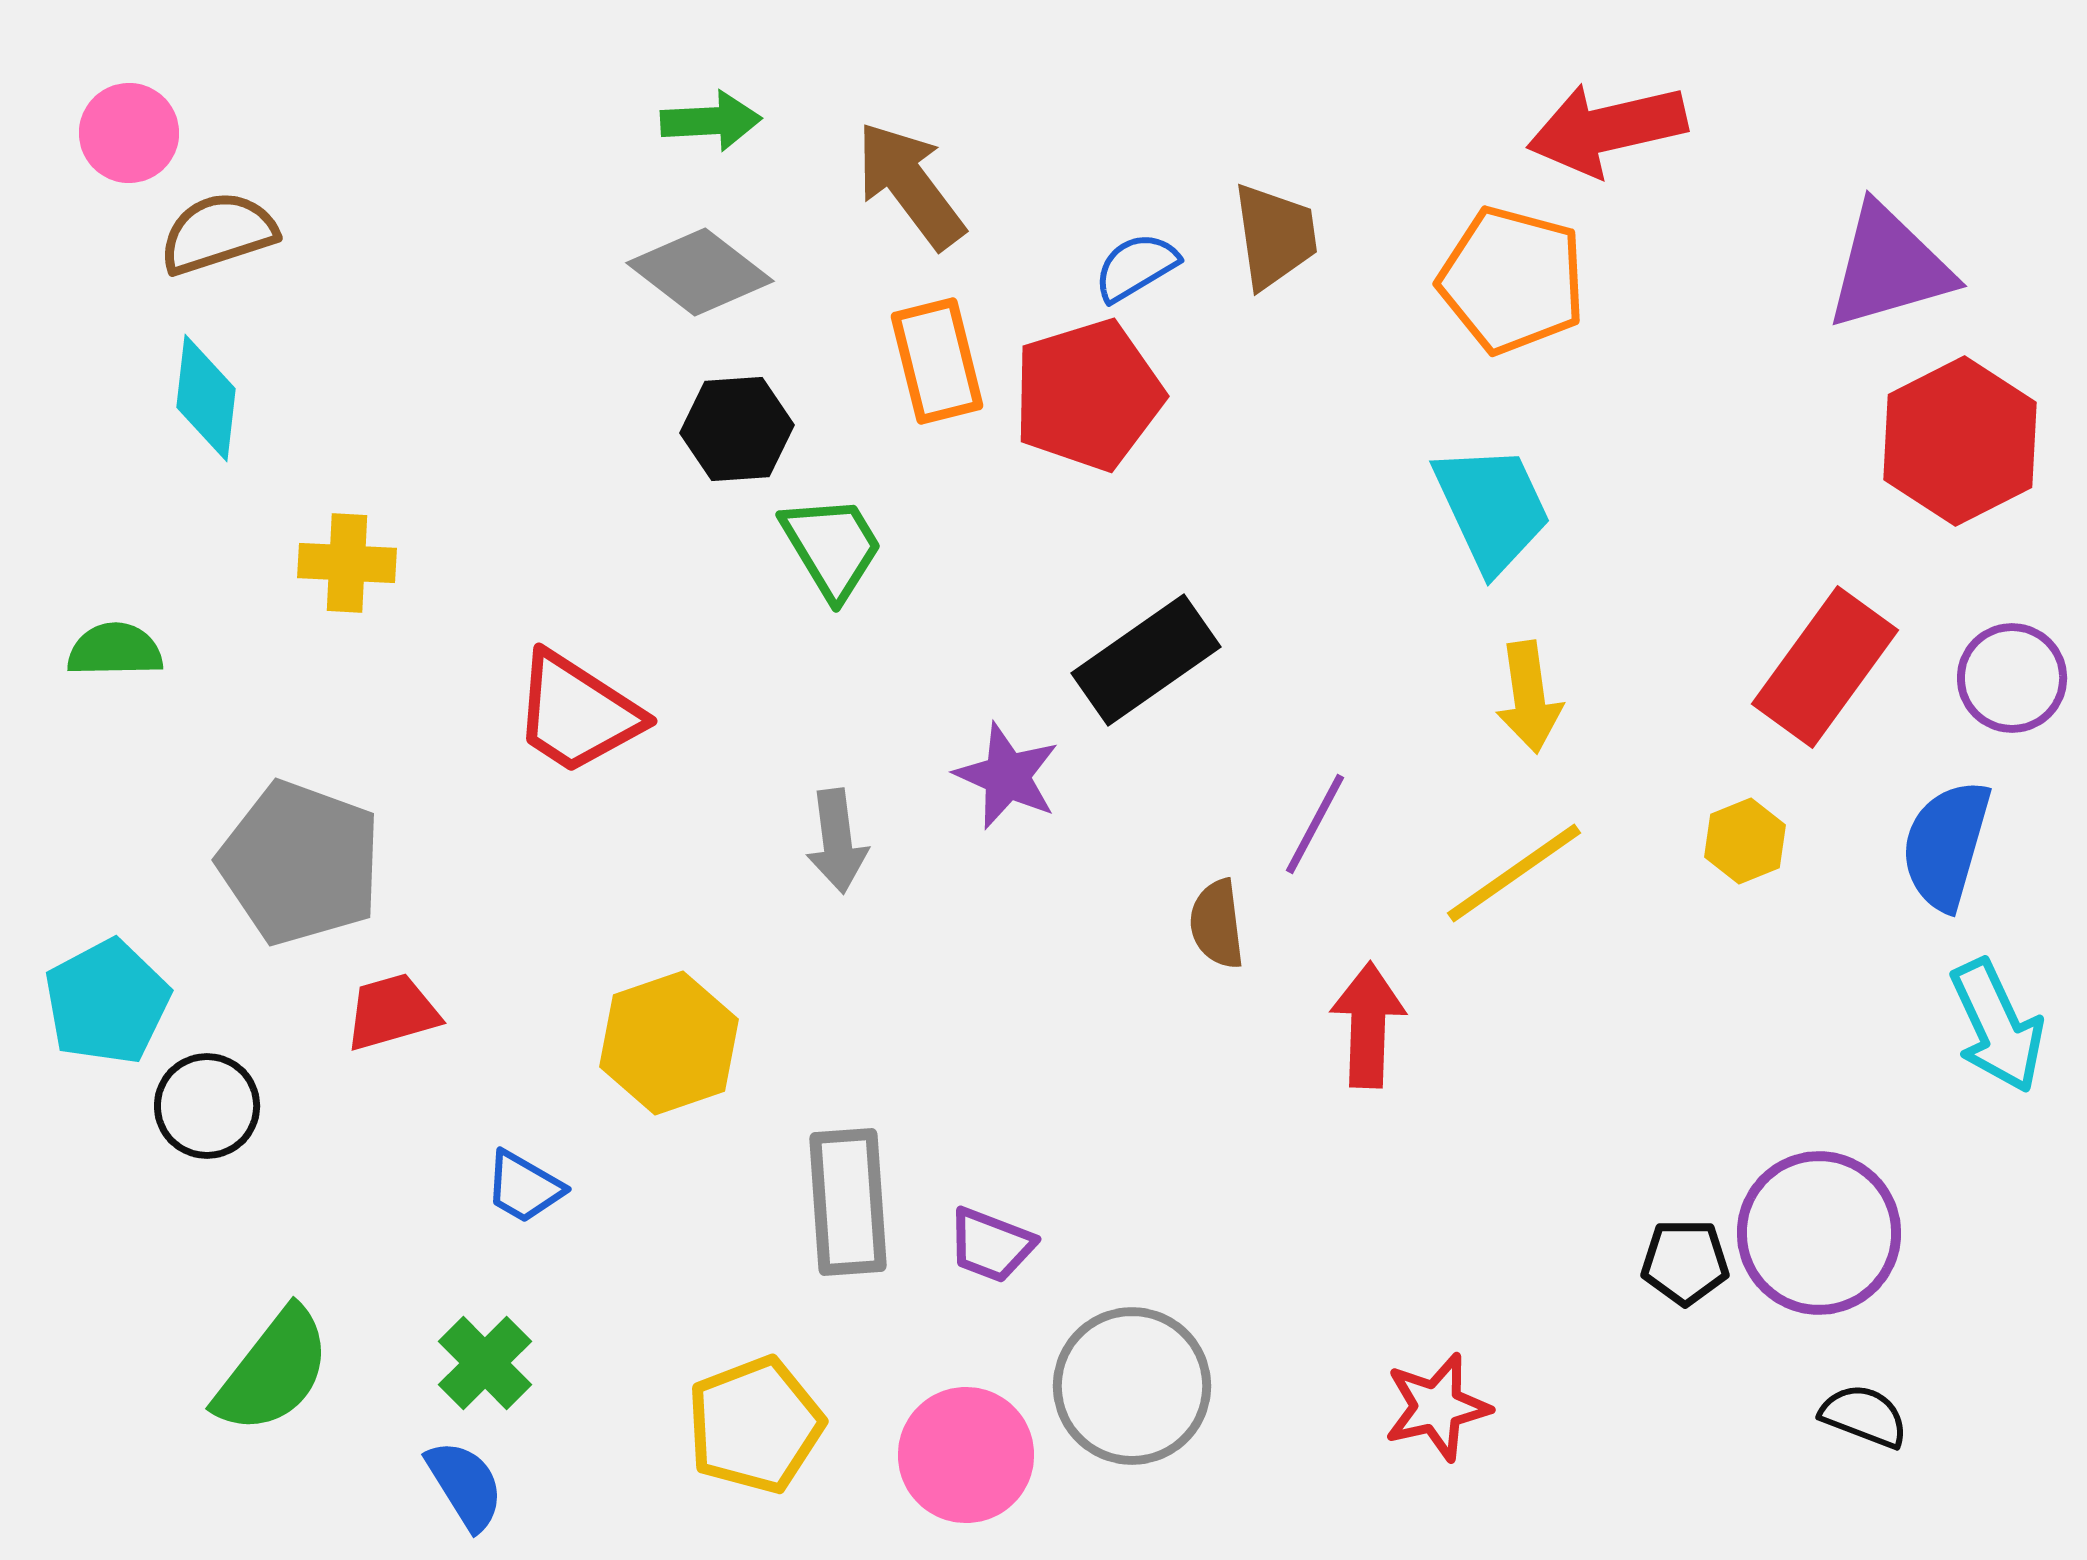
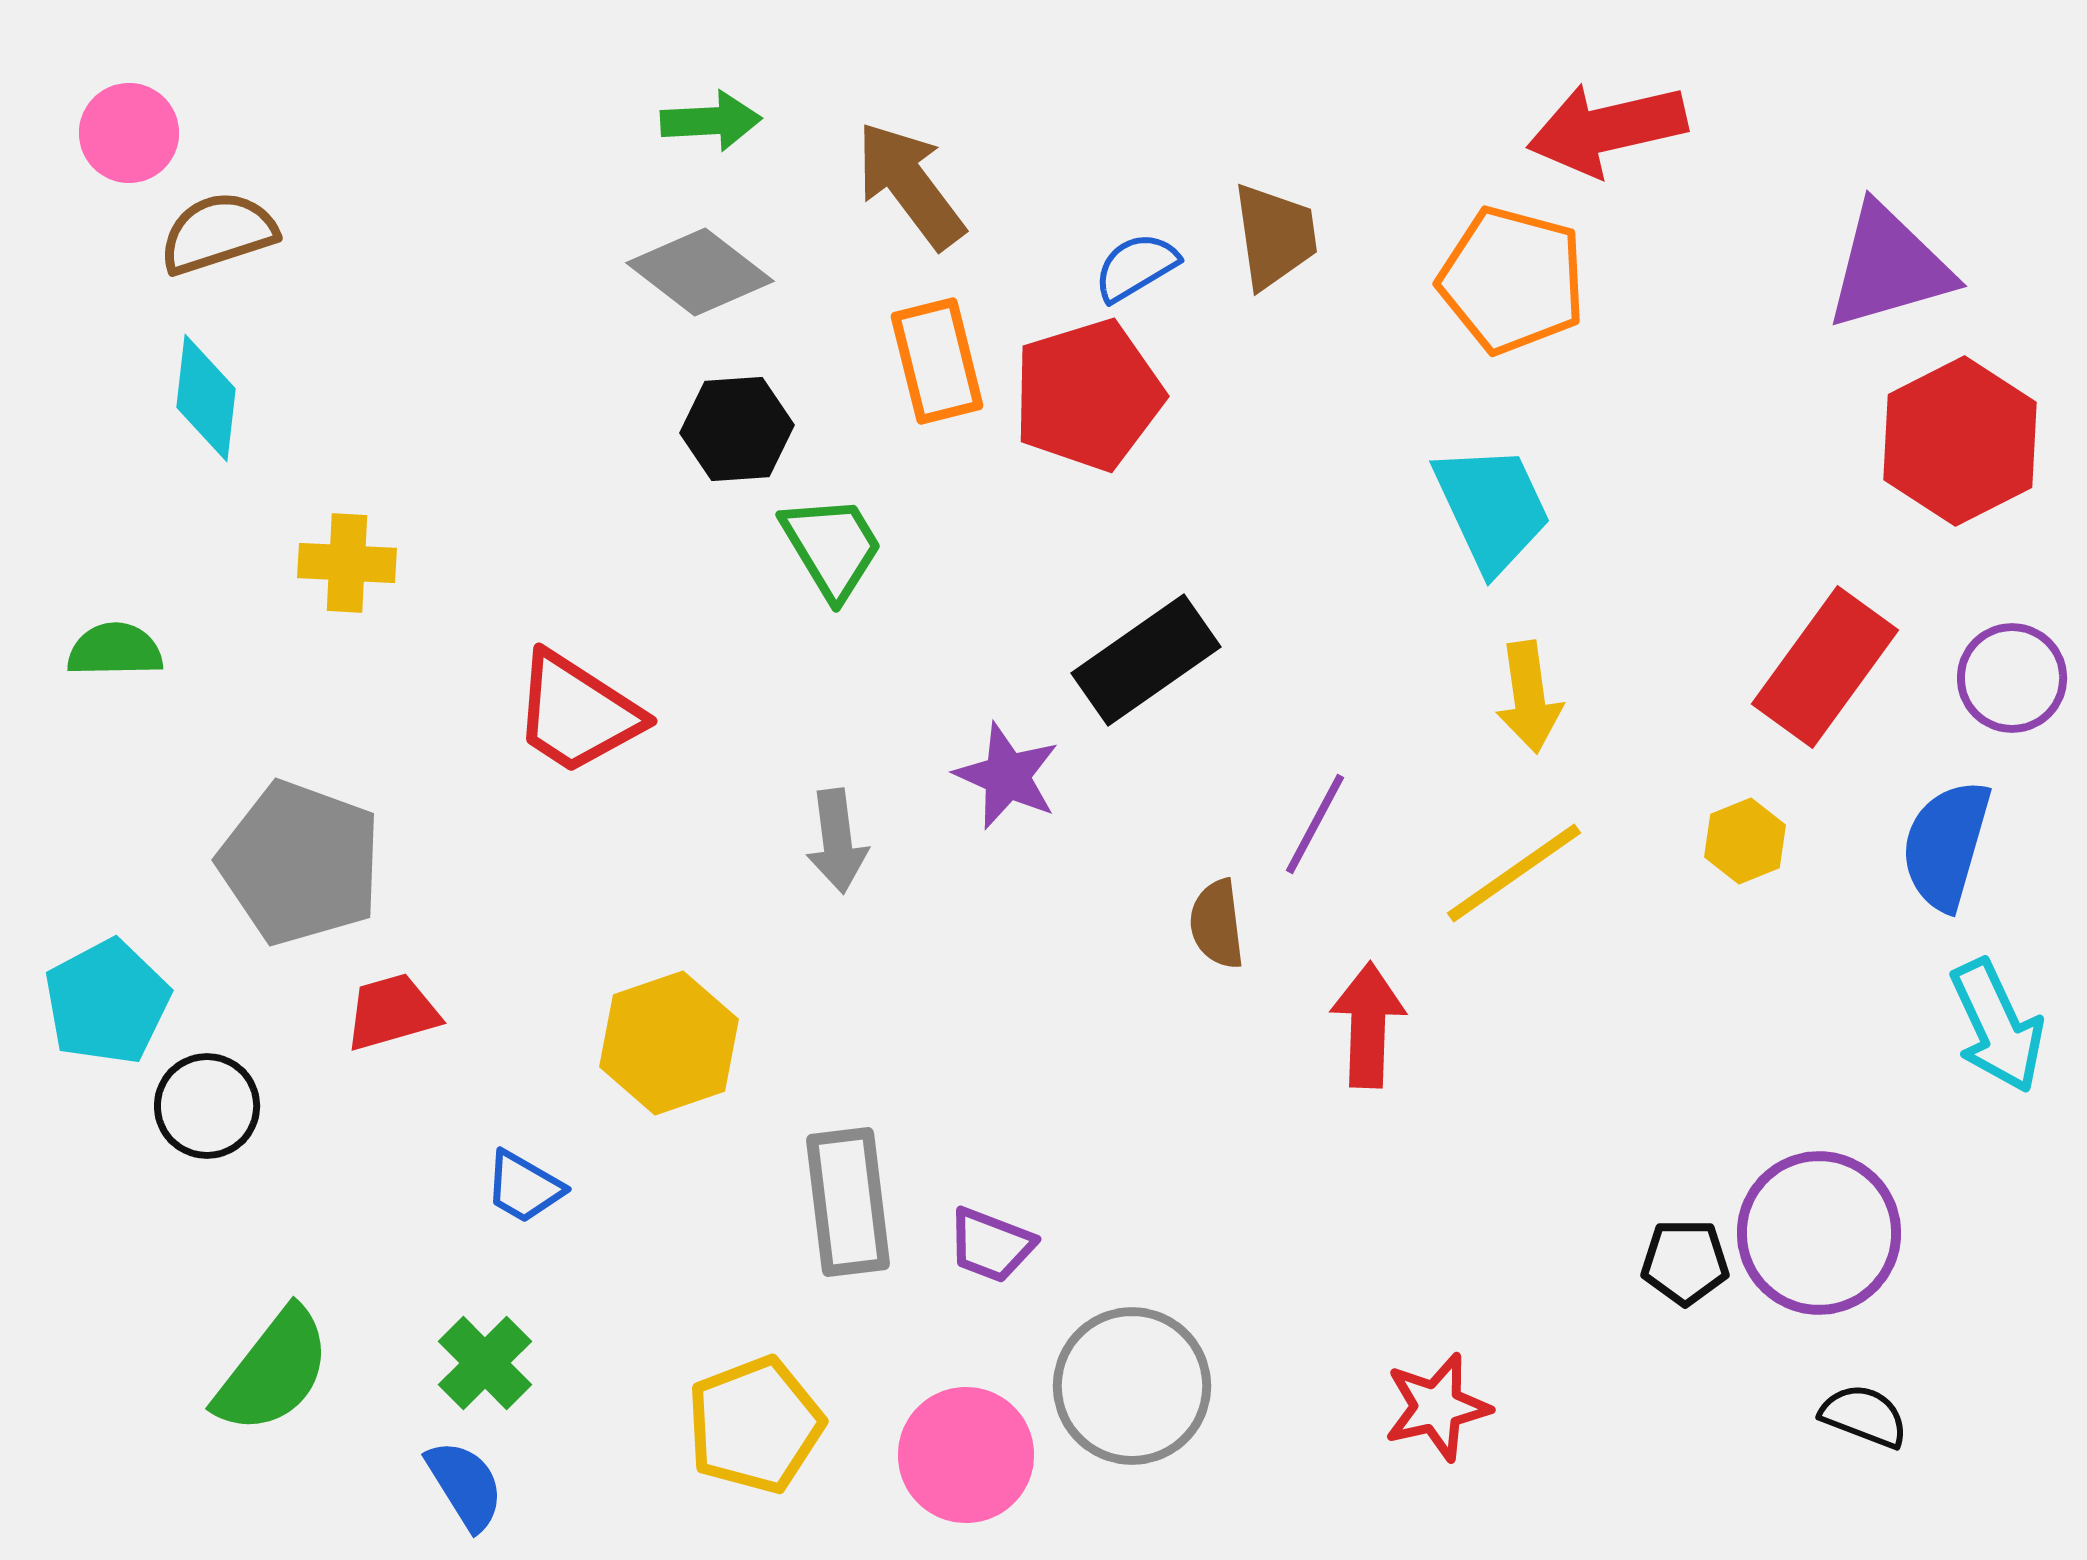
gray rectangle at (848, 1202): rotated 3 degrees counterclockwise
